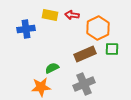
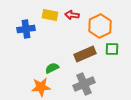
orange hexagon: moved 2 px right, 2 px up
